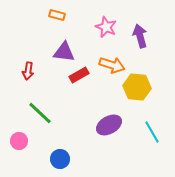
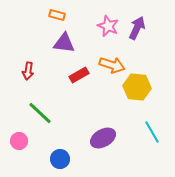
pink star: moved 2 px right, 1 px up
purple arrow: moved 3 px left, 8 px up; rotated 40 degrees clockwise
purple triangle: moved 9 px up
purple ellipse: moved 6 px left, 13 px down
